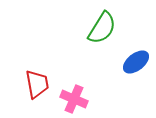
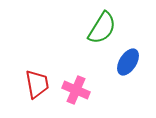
blue ellipse: moved 8 px left; rotated 20 degrees counterclockwise
pink cross: moved 2 px right, 9 px up
